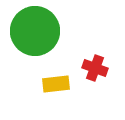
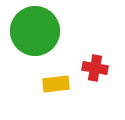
red cross: rotated 10 degrees counterclockwise
